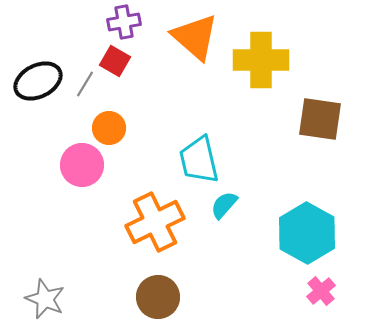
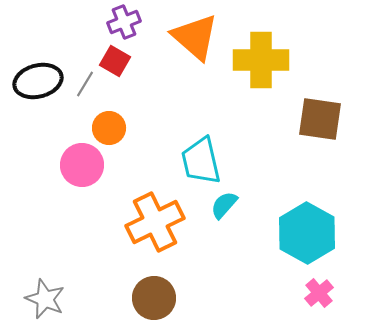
purple cross: rotated 12 degrees counterclockwise
black ellipse: rotated 12 degrees clockwise
cyan trapezoid: moved 2 px right, 1 px down
pink cross: moved 2 px left, 2 px down
brown circle: moved 4 px left, 1 px down
